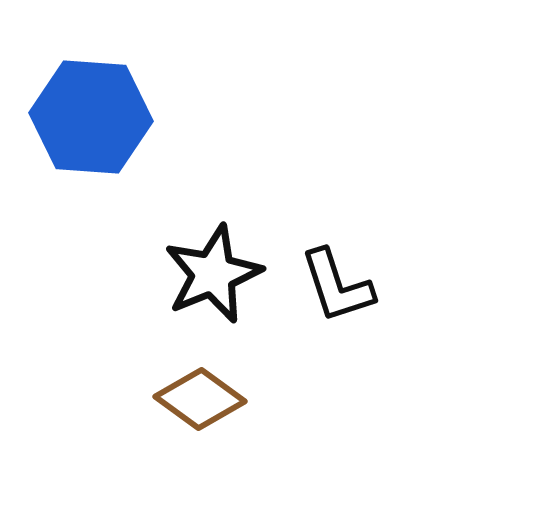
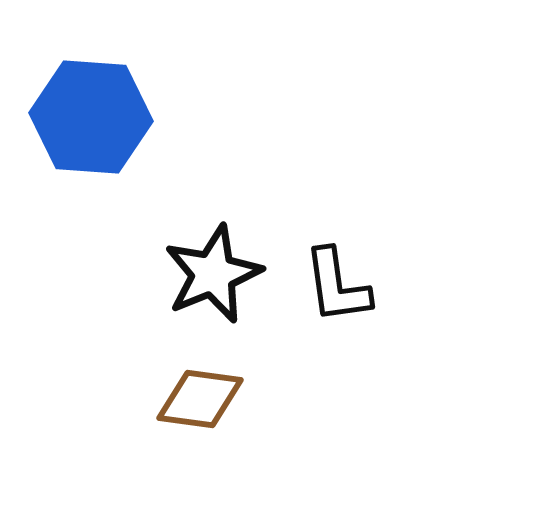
black L-shape: rotated 10 degrees clockwise
brown diamond: rotated 28 degrees counterclockwise
